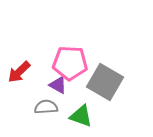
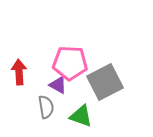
red arrow: rotated 130 degrees clockwise
gray square: rotated 33 degrees clockwise
gray semicircle: rotated 85 degrees clockwise
